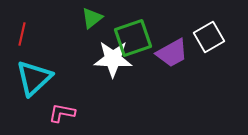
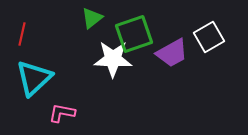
green square: moved 1 px right, 4 px up
